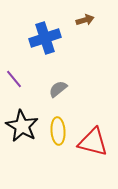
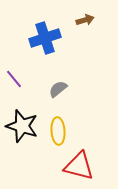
black star: rotated 12 degrees counterclockwise
red triangle: moved 14 px left, 24 px down
